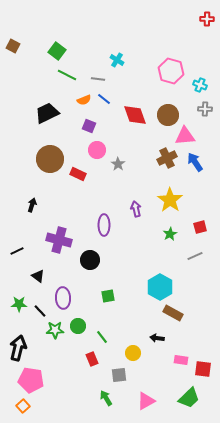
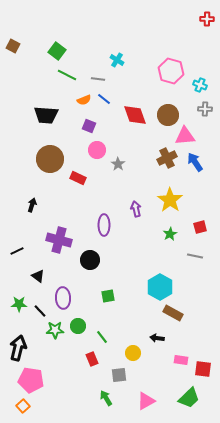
black trapezoid at (47, 113): moved 1 px left, 2 px down; rotated 150 degrees counterclockwise
red rectangle at (78, 174): moved 4 px down
gray line at (195, 256): rotated 35 degrees clockwise
